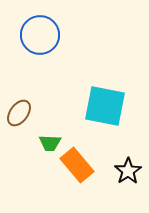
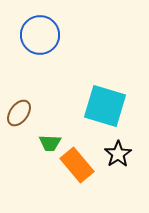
cyan square: rotated 6 degrees clockwise
black star: moved 10 px left, 17 px up
